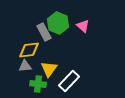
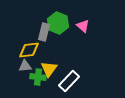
gray rectangle: rotated 42 degrees clockwise
green cross: moved 7 px up
